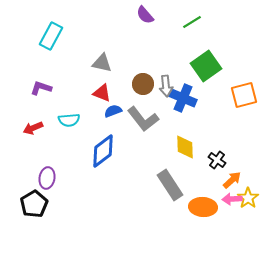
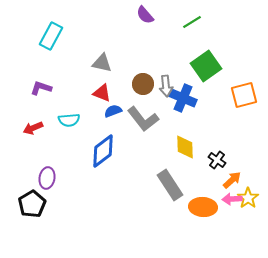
black pentagon: moved 2 px left
